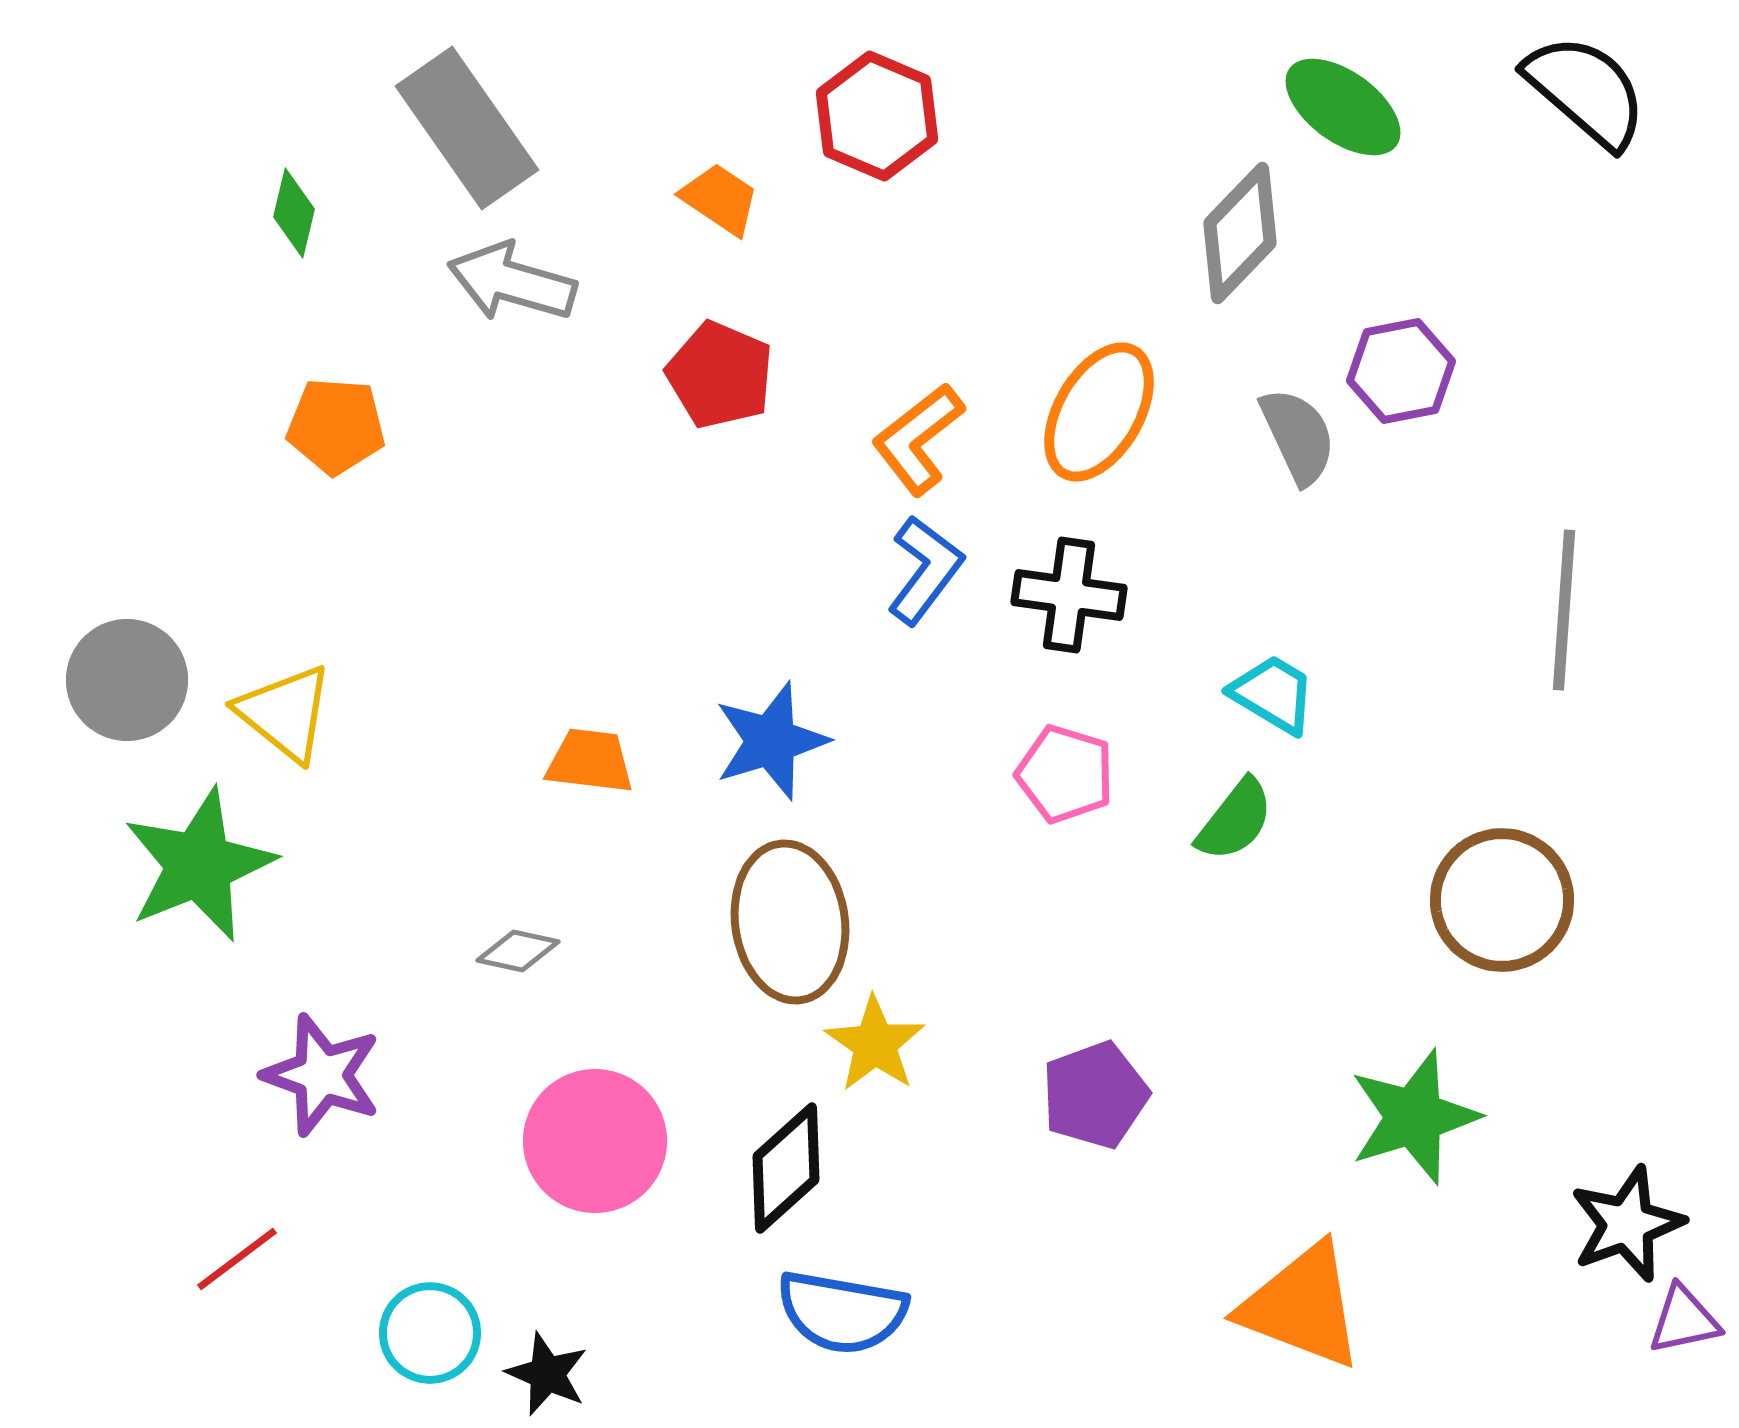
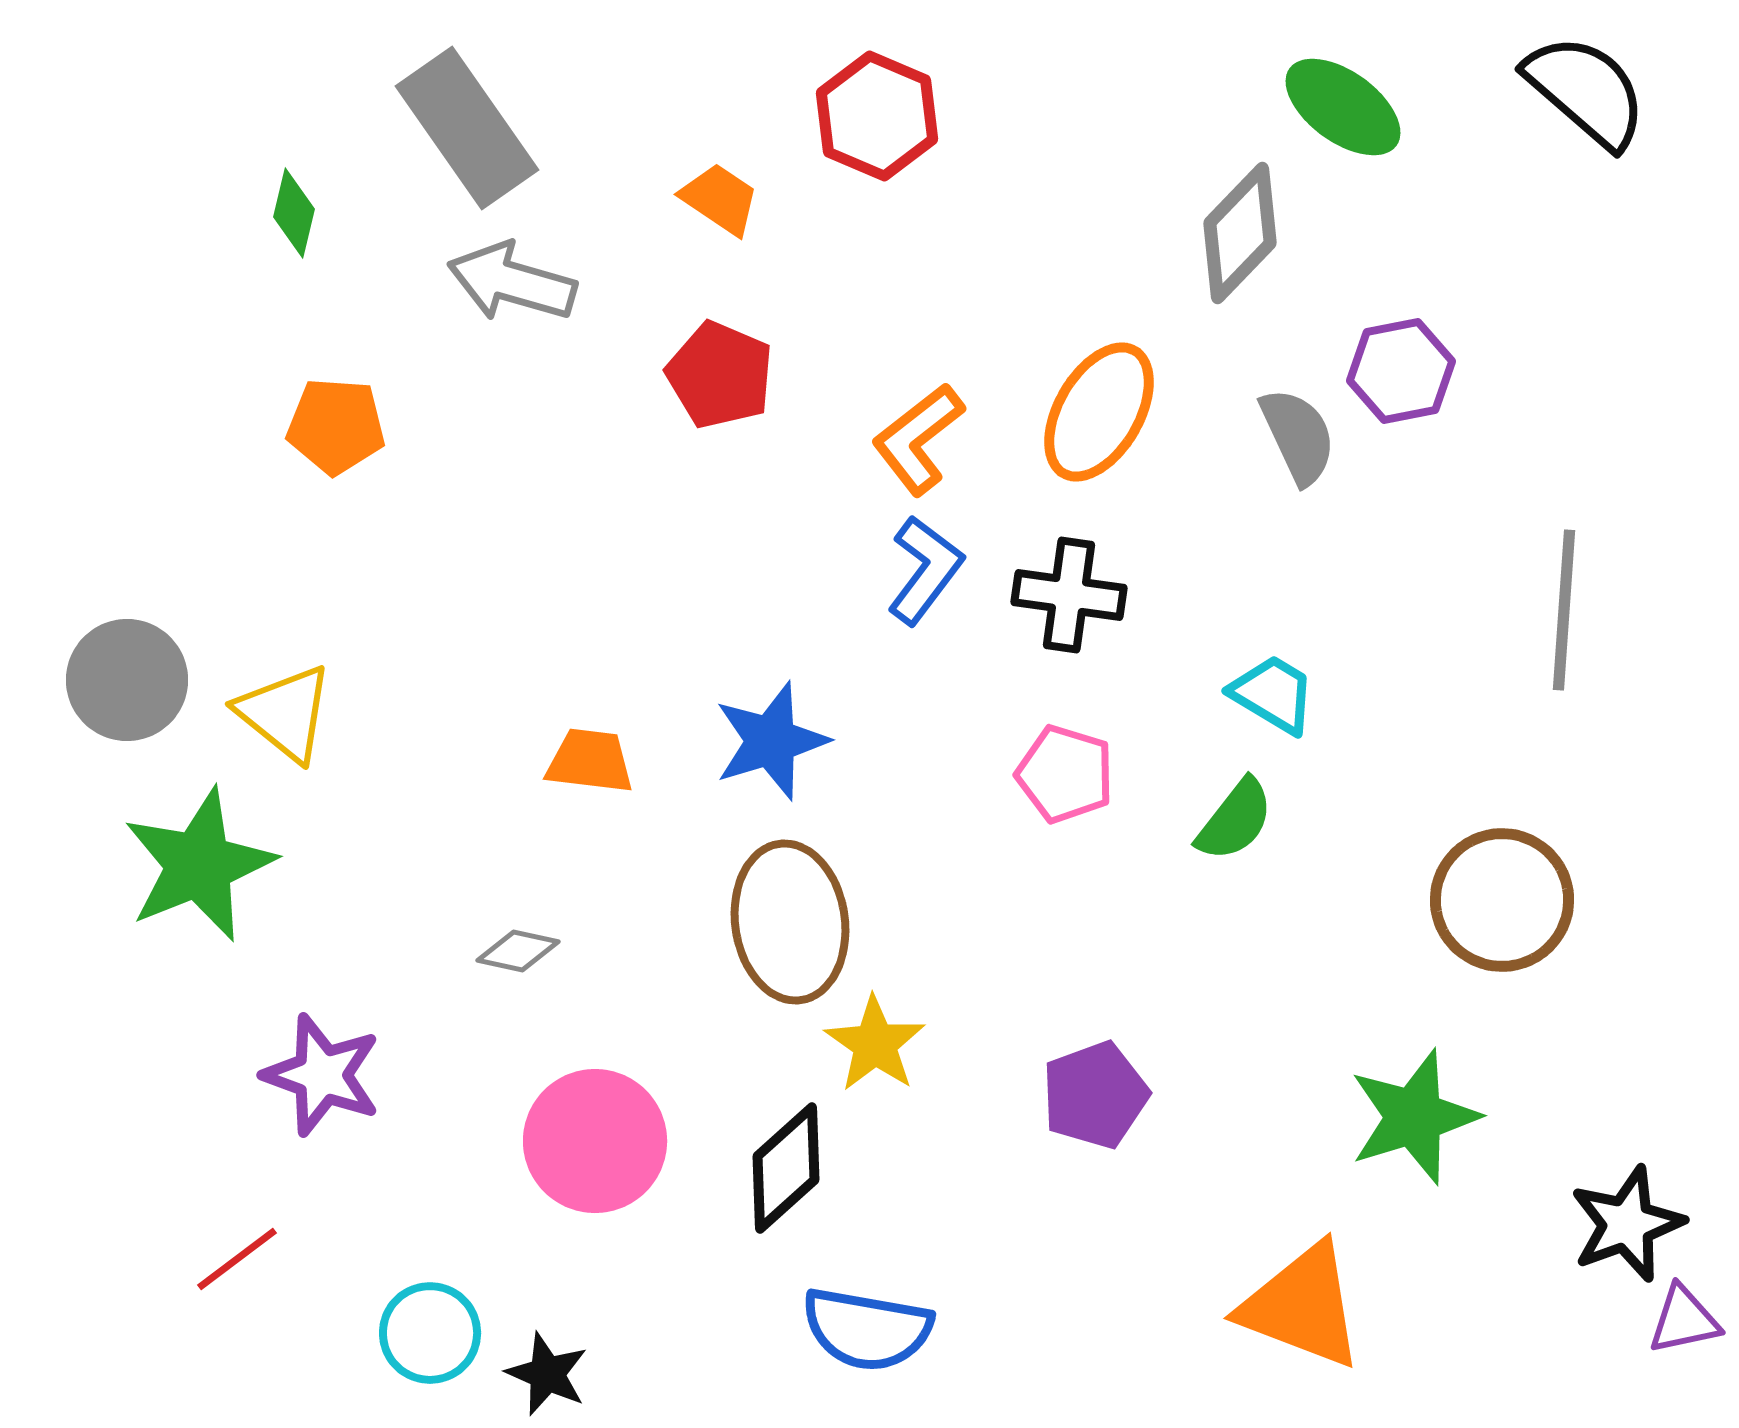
blue semicircle at (842, 1312): moved 25 px right, 17 px down
